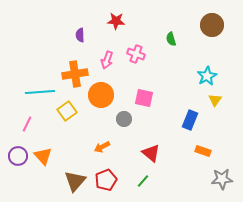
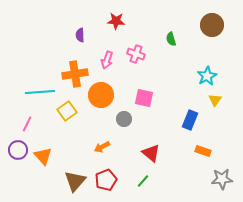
purple circle: moved 6 px up
